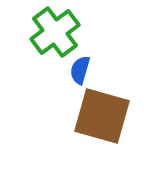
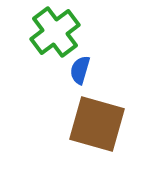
brown square: moved 5 px left, 8 px down
